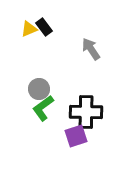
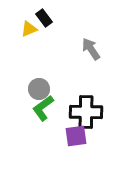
black rectangle: moved 9 px up
purple square: rotated 10 degrees clockwise
